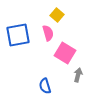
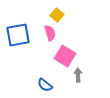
pink semicircle: moved 2 px right
pink square: moved 3 px down
gray arrow: rotated 16 degrees counterclockwise
blue semicircle: moved 1 px up; rotated 35 degrees counterclockwise
